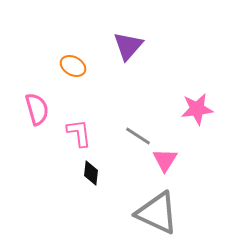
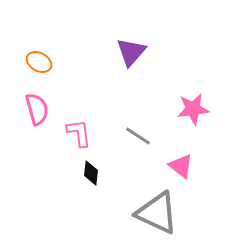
purple triangle: moved 3 px right, 6 px down
orange ellipse: moved 34 px left, 4 px up
pink star: moved 4 px left
pink triangle: moved 16 px right, 6 px down; rotated 24 degrees counterclockwise
